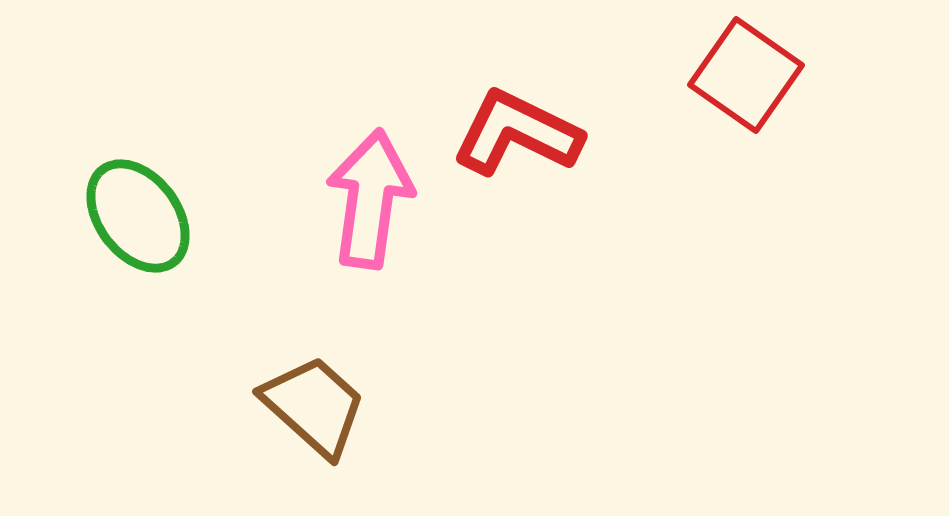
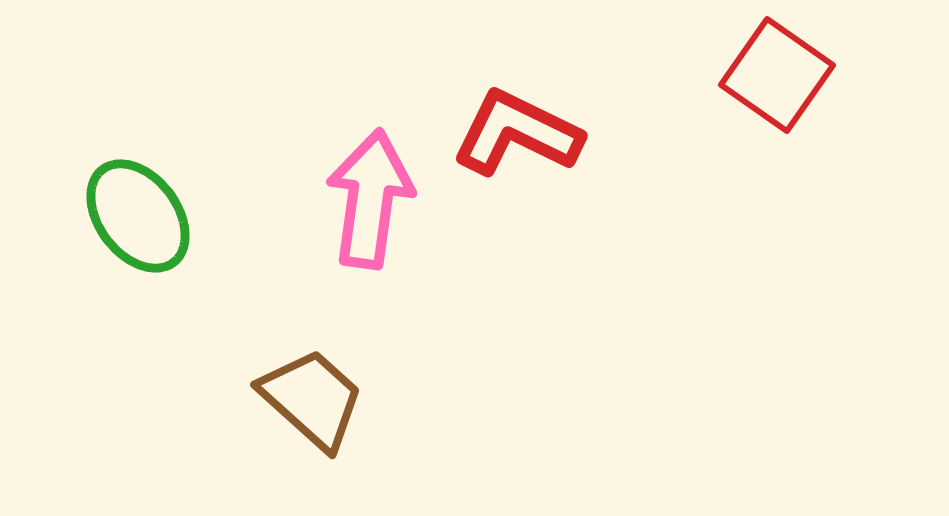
red square: moved 31 px right
brown trapezoid: moved 2 px left, 7 px up
